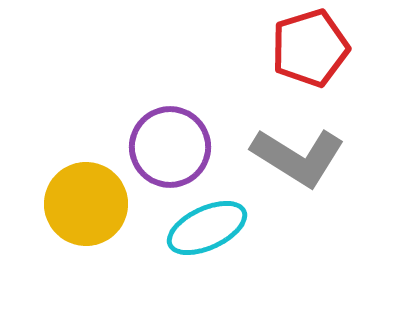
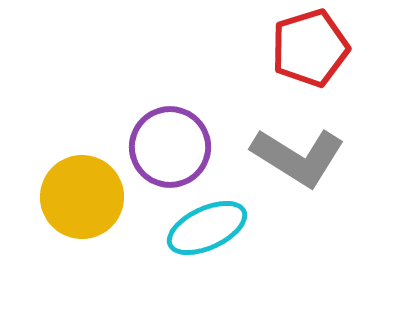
yellow circle: moved 4 px left, 7 px up
